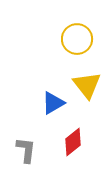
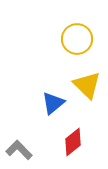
yellow triangle: rotated 8 degrees counterclockwise
blue triangle: rotated 10 degrees counterclockwise
gray L-shape: moved 7 px left; rotated 52 degrees counterclockwise
